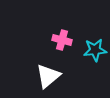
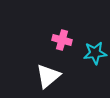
cyan star: moved 3 px down
